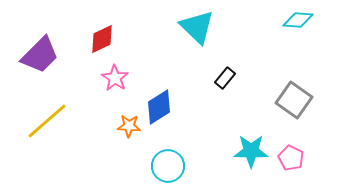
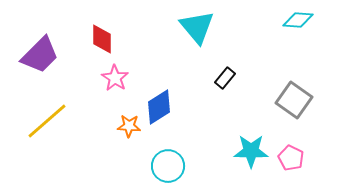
cyan triangle: rotated 6 degrees clockwise
red diamond: rotated 64 degrees counterclockwise
